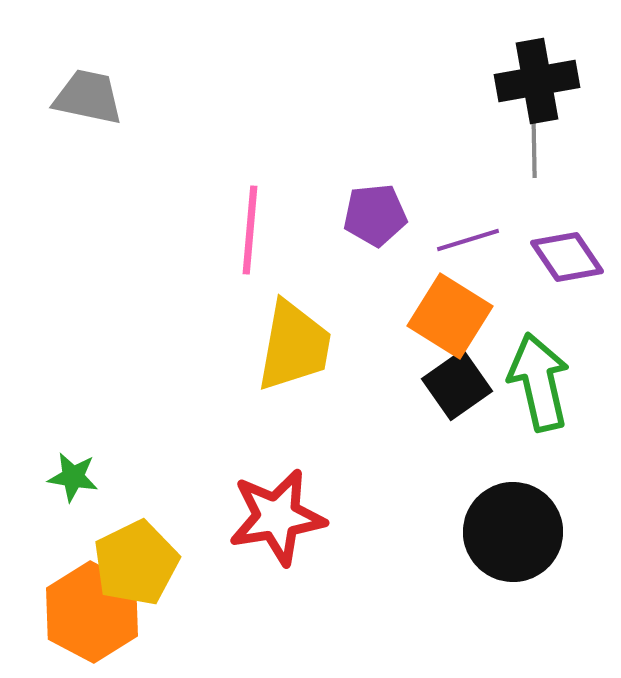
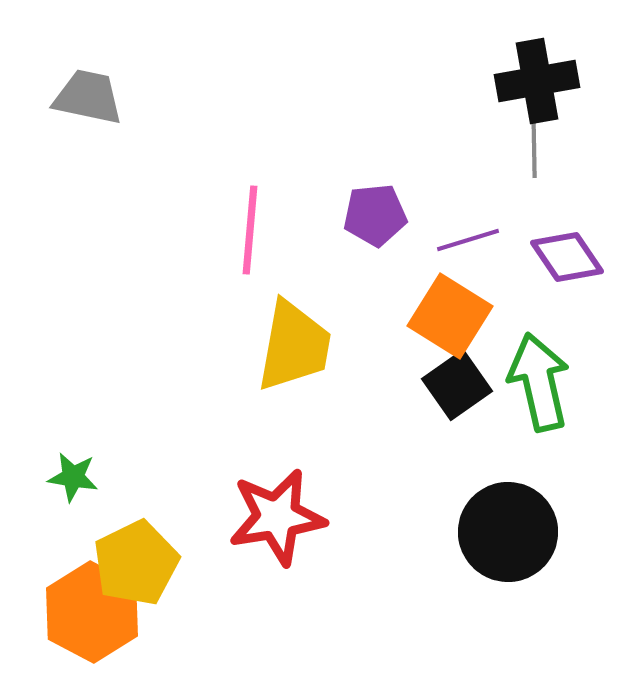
black circle: moved 5 px left
